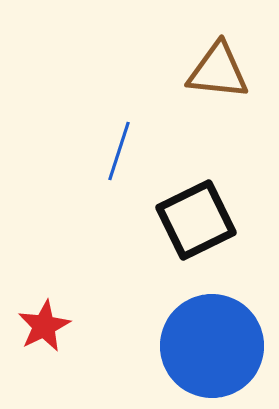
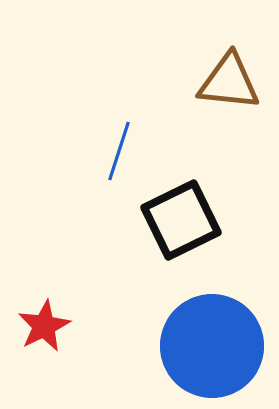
brown triangle: moved 11 px right, 11 px down
black square: moved 15 px left
